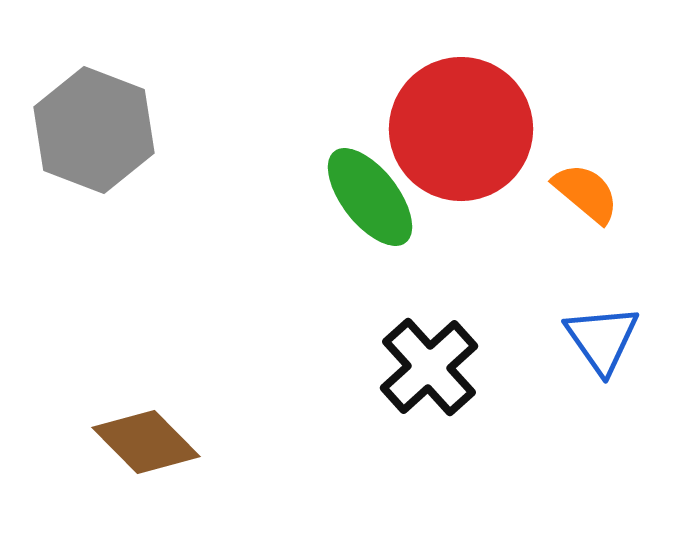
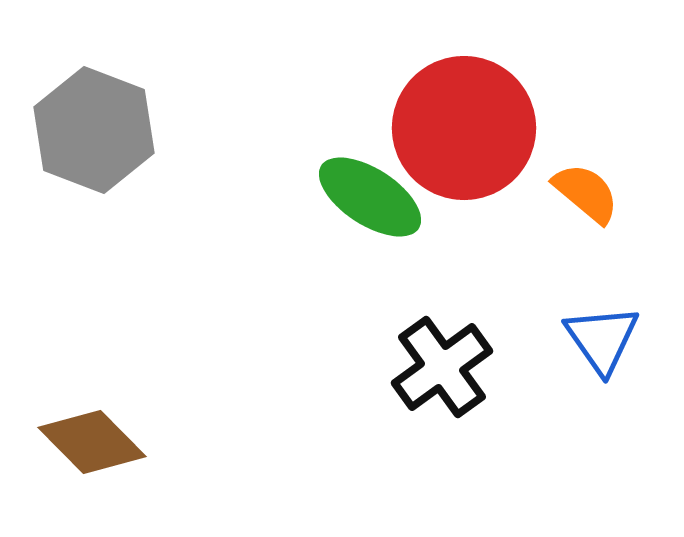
red circle: moved 3 px right, 1 px up
green ellipse: rotated 19 degrees counterclockwise
black cross: moved 13 px right; rotated 6 degrees clockwise
brown diamond: moved 54 px left
